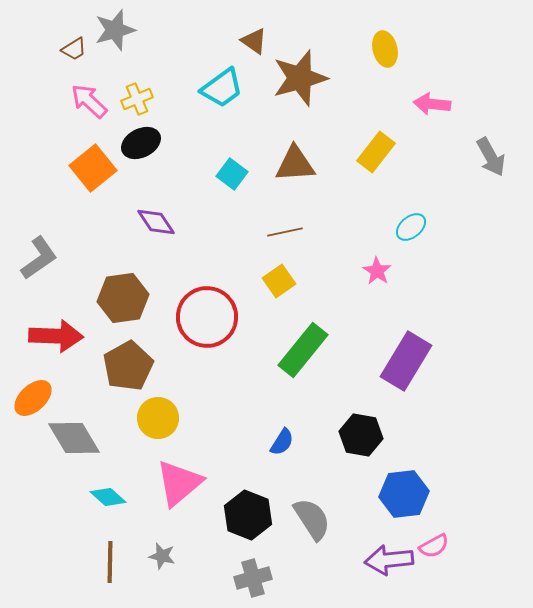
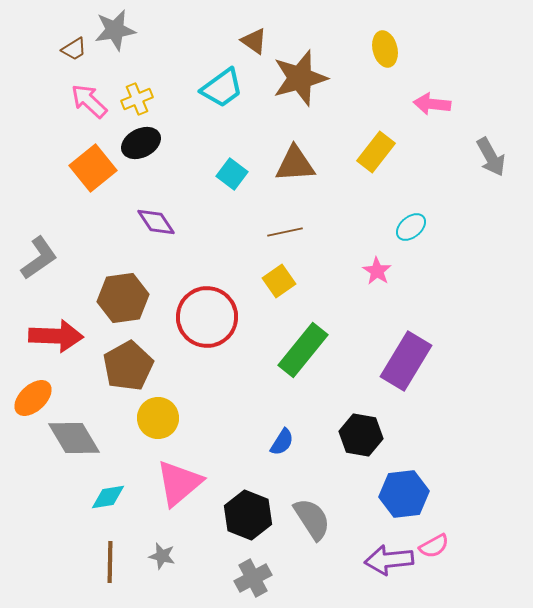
gray star at (115, 30): rotated 6 degrees clockwise
cyan diamond at (108, 497): rotated 51 degrees counterclockwise
gray cross at (253, 578): rotated 12 degrees counterclockwise
